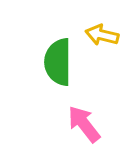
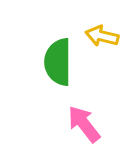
yellow arrow: moved 1 px down
